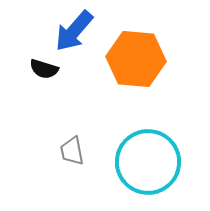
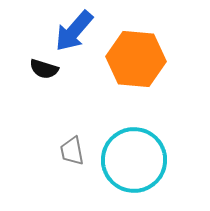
cyan circle: moved 14 px left, 2 px up
